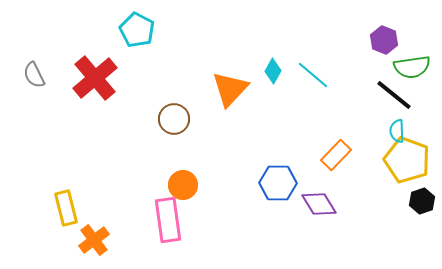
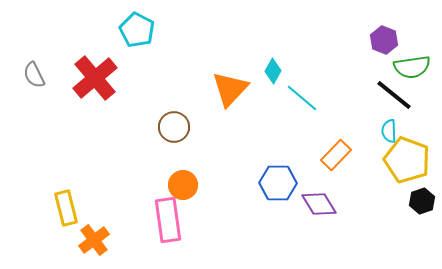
cyan line: moved 11 px left, 23 px down
brown circle: moved 8 px down
cyan semicircle: moved 8 px left
